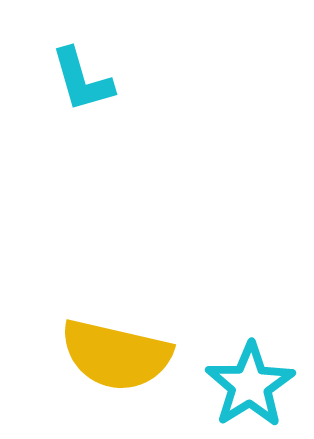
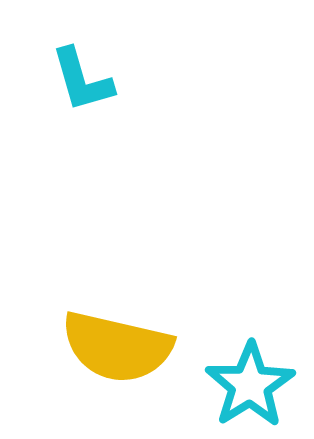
yellow semicircle: moved 1 px right, 8 px up
